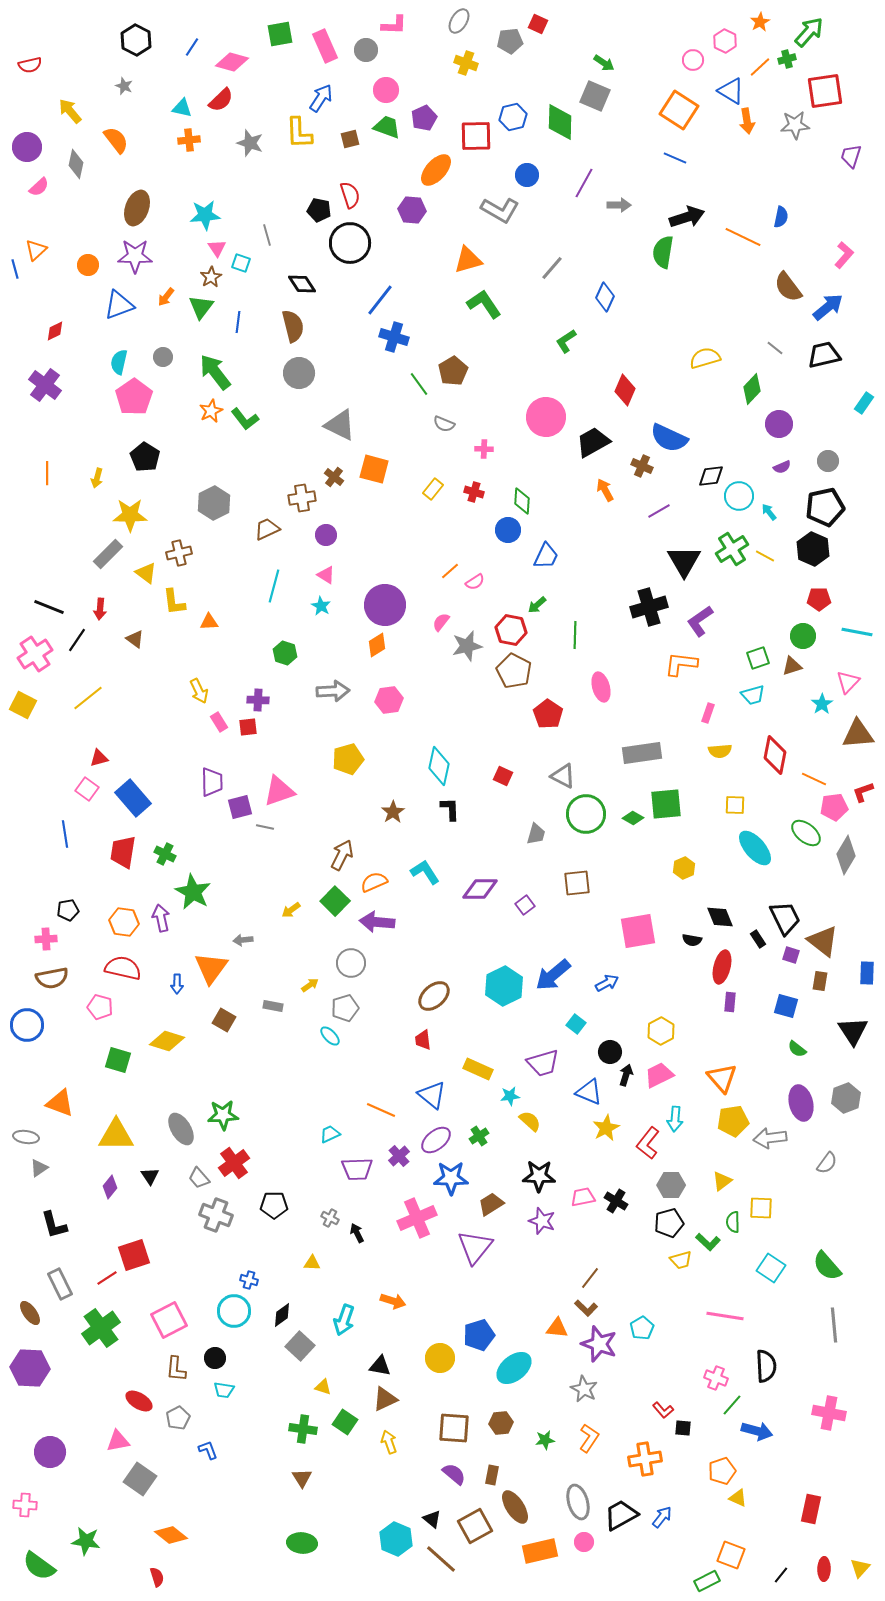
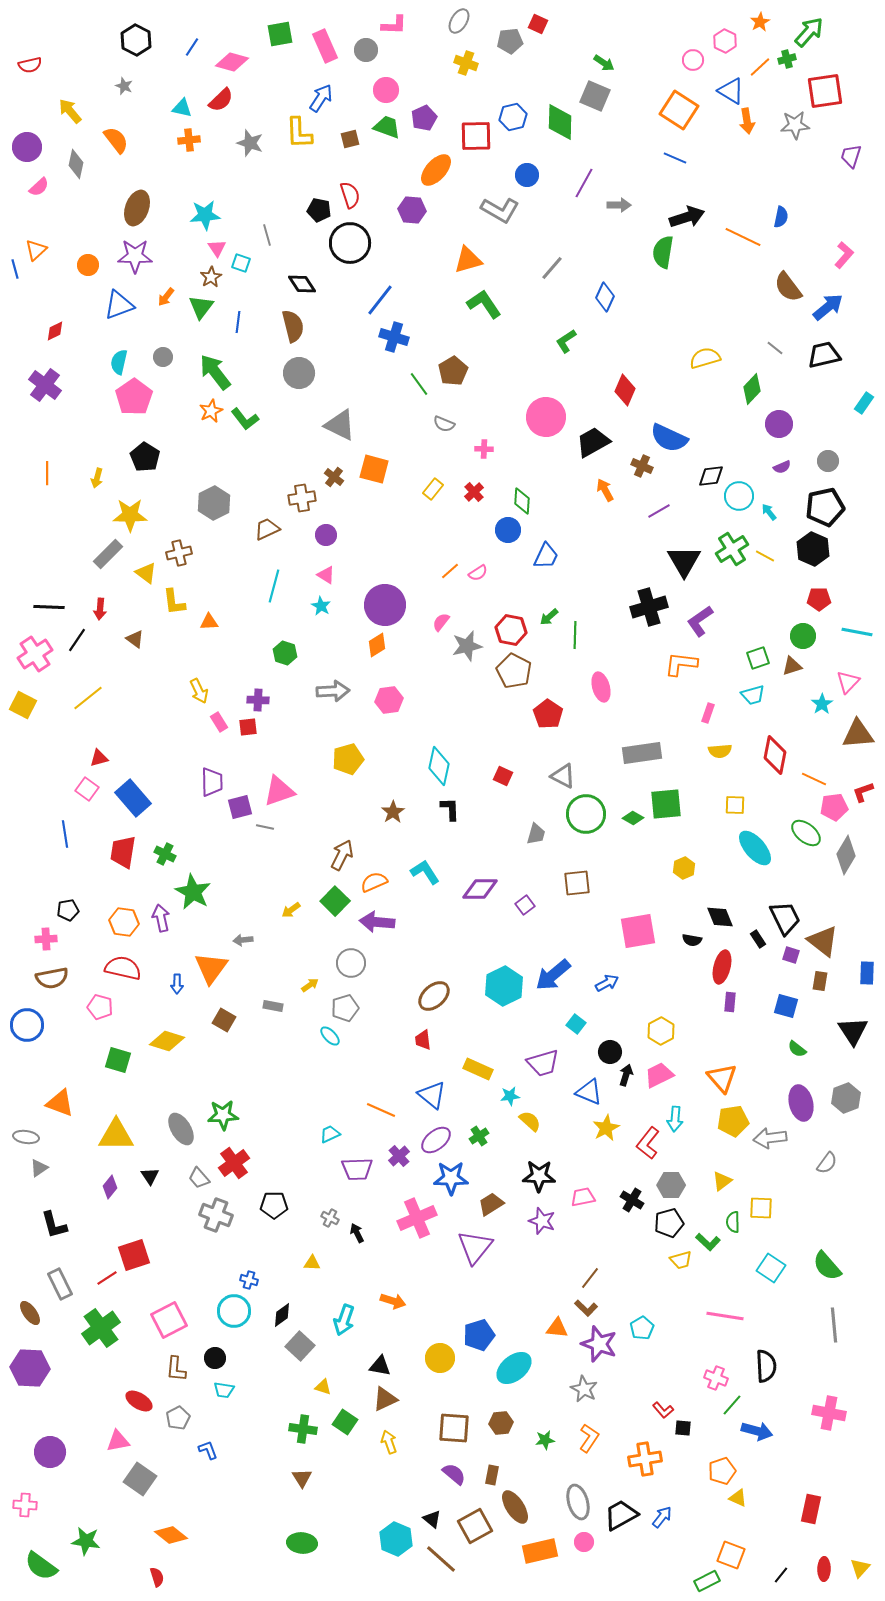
red cross at (474, 492): rotated 30 degrees clockwise
pink semicircle at (475, 582): moved 3 px right, 9 px up
green arrow at (537, 605): moved 12 px right, 12 px down
black line at (49, 607): rotated 20 degrees counterclockwise
black cross at (616, 1201): moved 16 px right, 1 px up
green semicircle at (39, 1566): moved 2 px right
